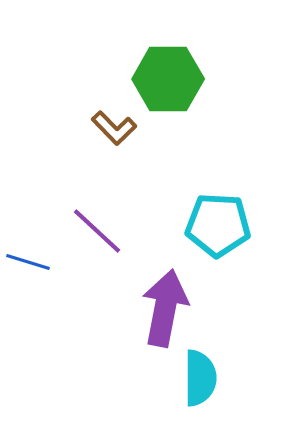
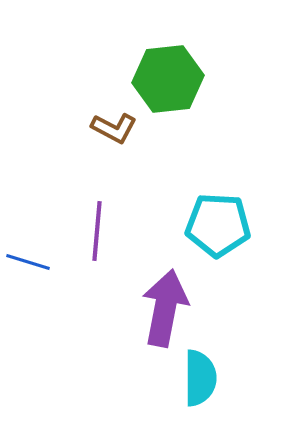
green hexagon: rotated 6 degrees counterclockwise
brown L-shape: rotated 18 degrees counterclockwise
purple line: rotated 52 degrees clockwise
